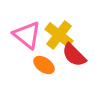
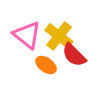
yellow cross: moved 1 px down
orange ellipse: moved 2 px right
